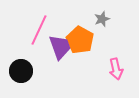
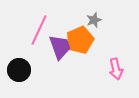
gray star: moved 8 px left, 1 px down
orange pentagon: rotated 20 degrees clockwise
black circle: moved 2 px left, 1 px up
